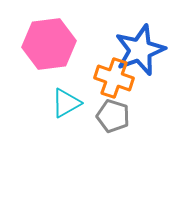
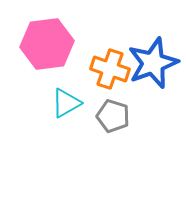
pink hexagon: moved 2 px left
blue star: moved 13 px right, 13 px down
orange cross: moved 4 px left, 9 px up
